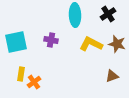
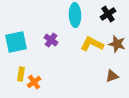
purple cross: rotated 24 degrees clockwise
yellow L-shape: moved 1 px right
